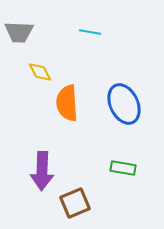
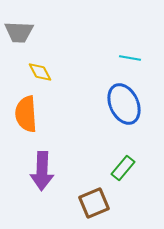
cyan line: moved 40 px right, 26 px down
orange semicircle: moved 41 px left, 11 px down
green rectangle: rotated 60 degrees counterclockwise
brown square: moved 19 px right
